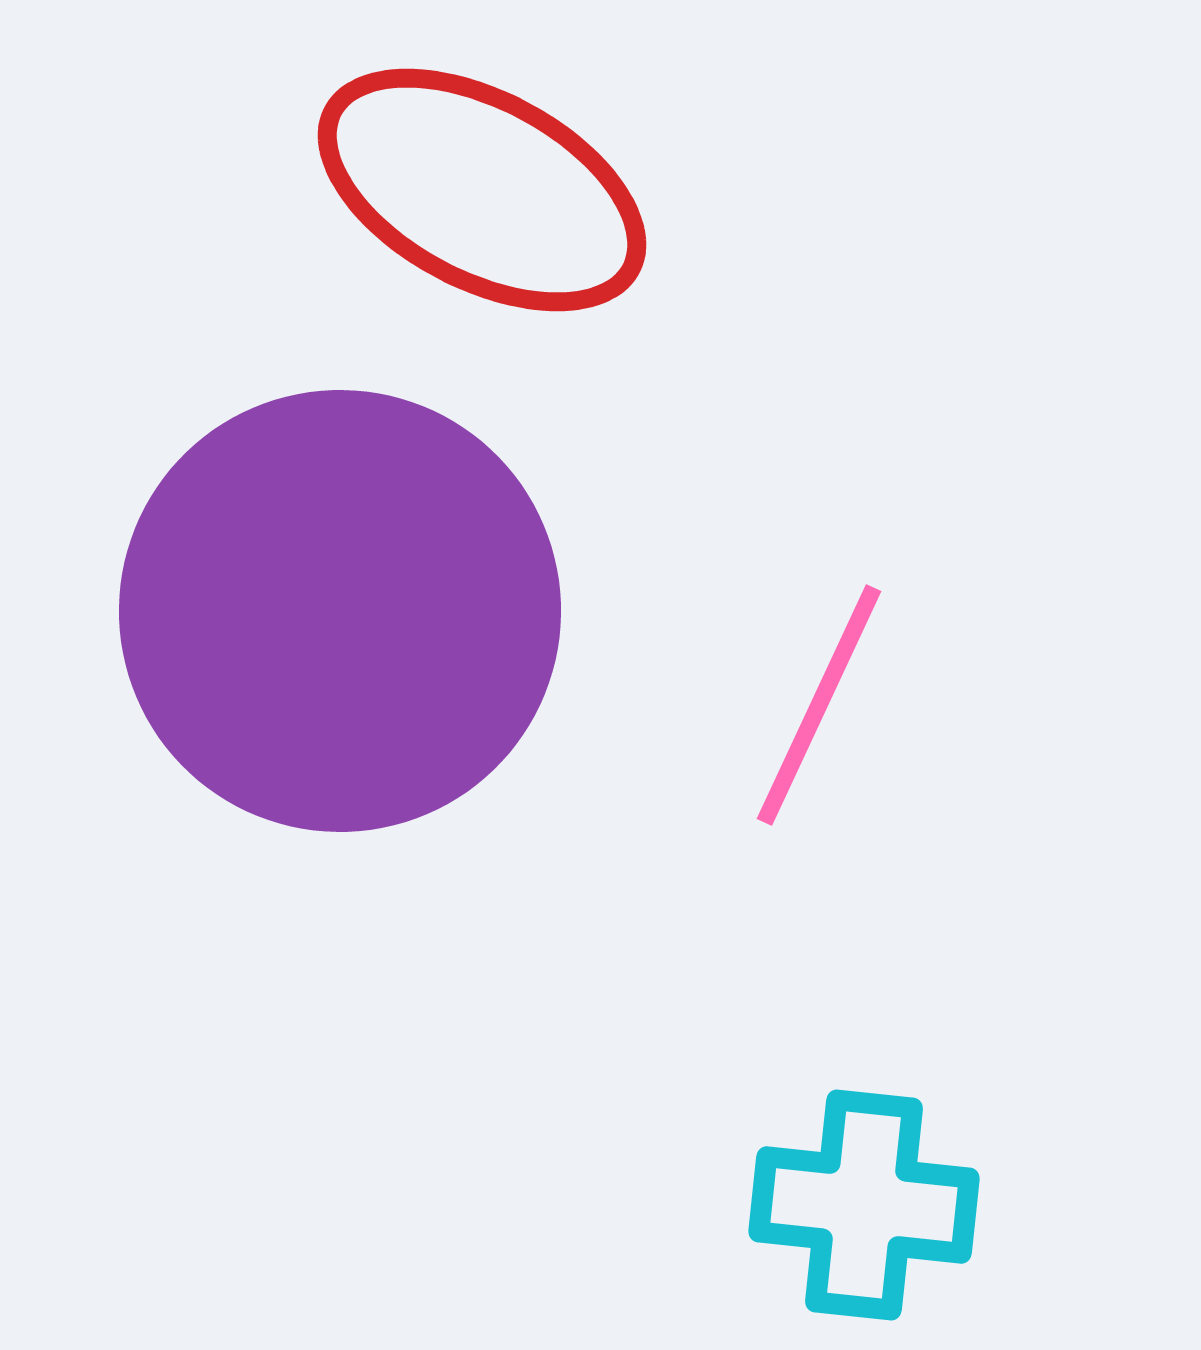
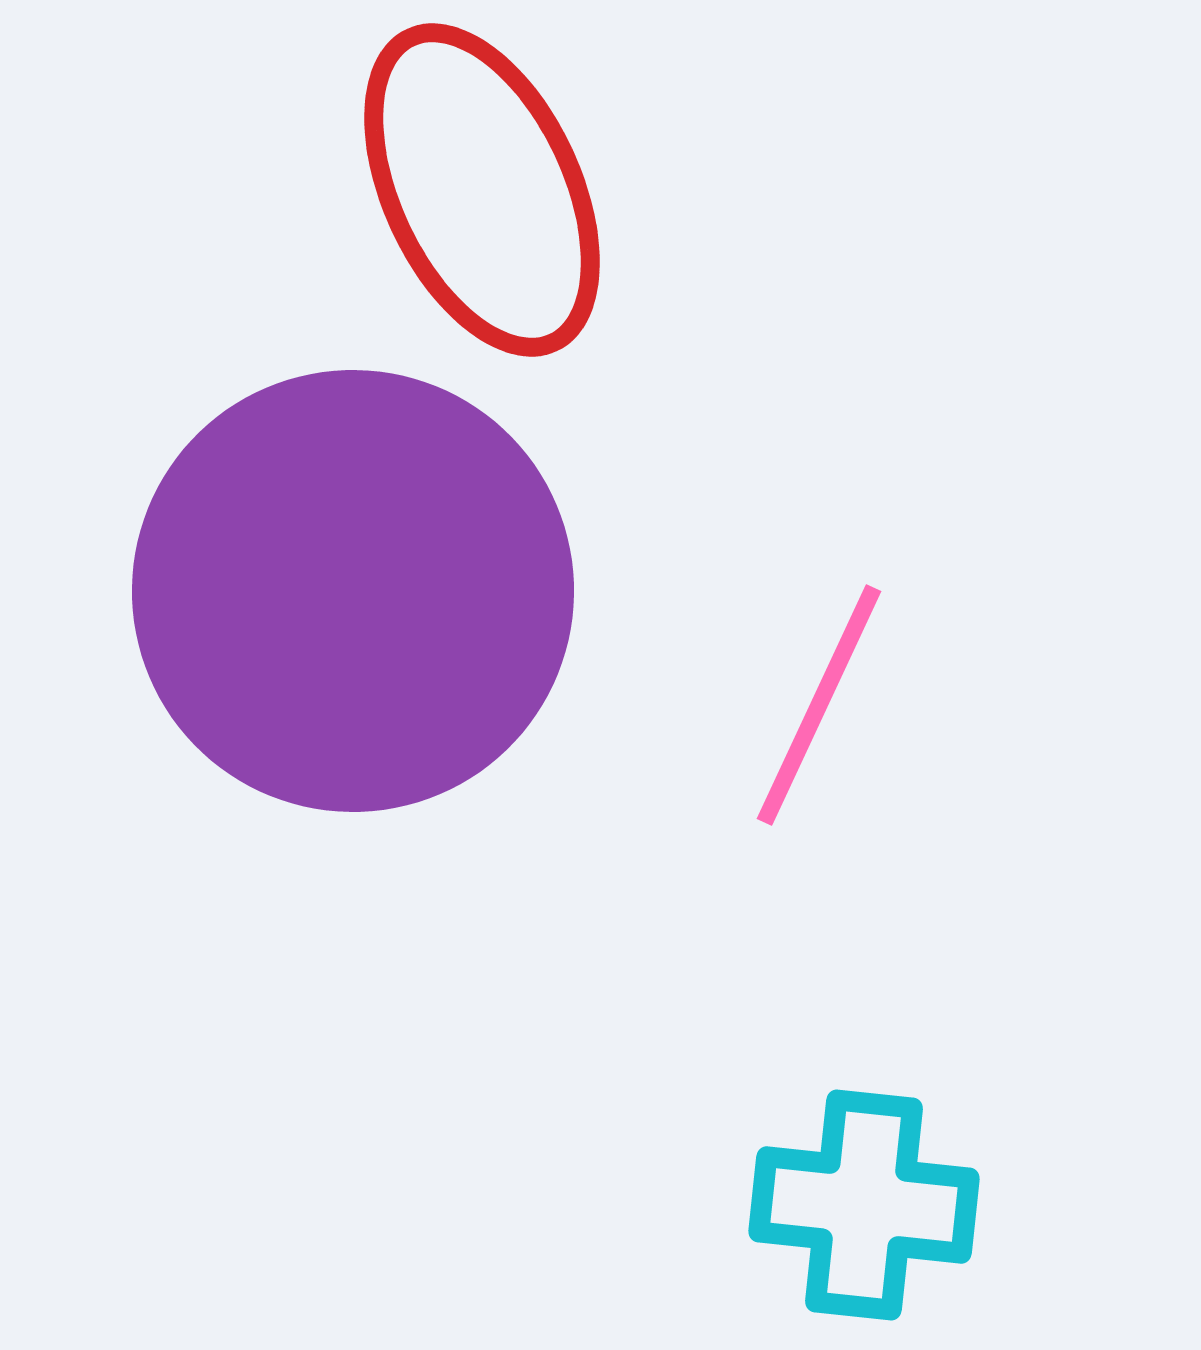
red ellipse: rotated 37 degrees clockwise
purple circle: moved 13 px right, 20 px up
